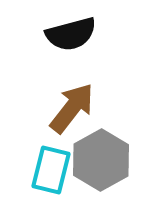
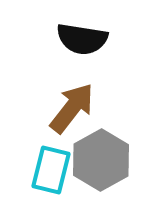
black semicircle: moved 11 px right, 5 px down; rotated 24 degrees clockwise
